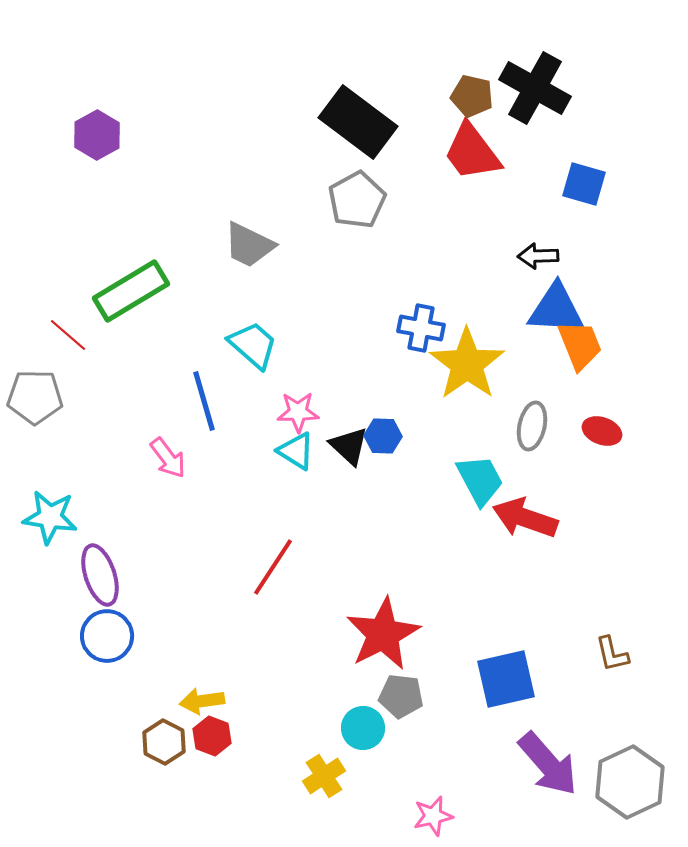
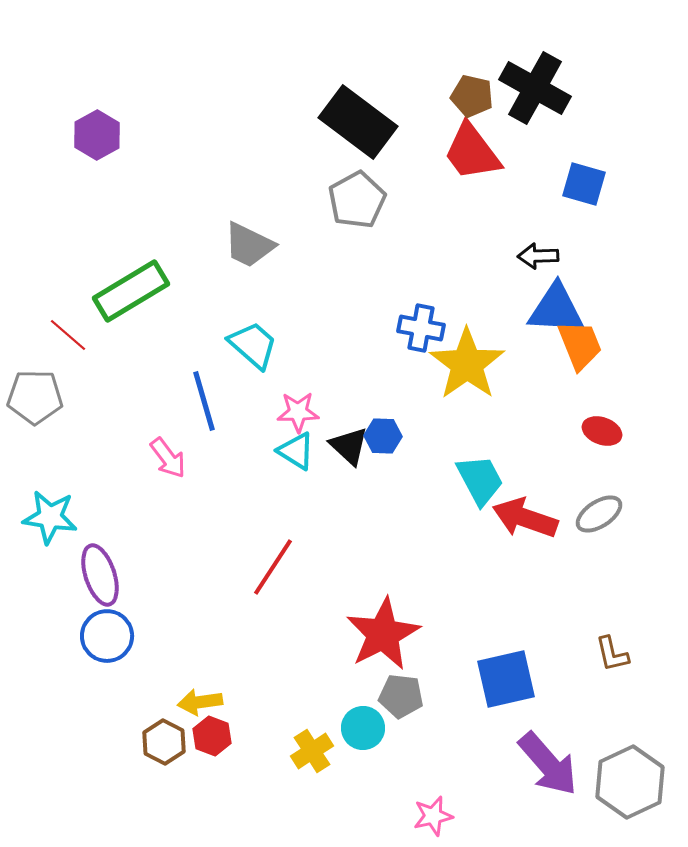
gray ellipse at (532, 426): moved 67 px right, 88 px down; rotated 45 degrees clockwise
yellow arrow at (202, 701): moved 2 px left, 1 px down
yellow cross at (324, 776): moved 12 px left, 25 px up
